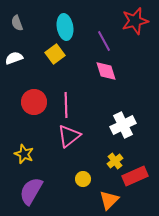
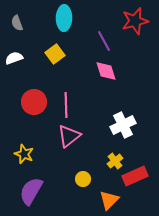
cyan ellipse: moved 1 px left, 9 px up; rotated 10 degrees clockwise
